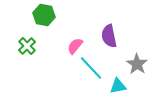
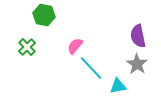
purple semicircle: moved 29 px right
green cross: moved 1 px down
